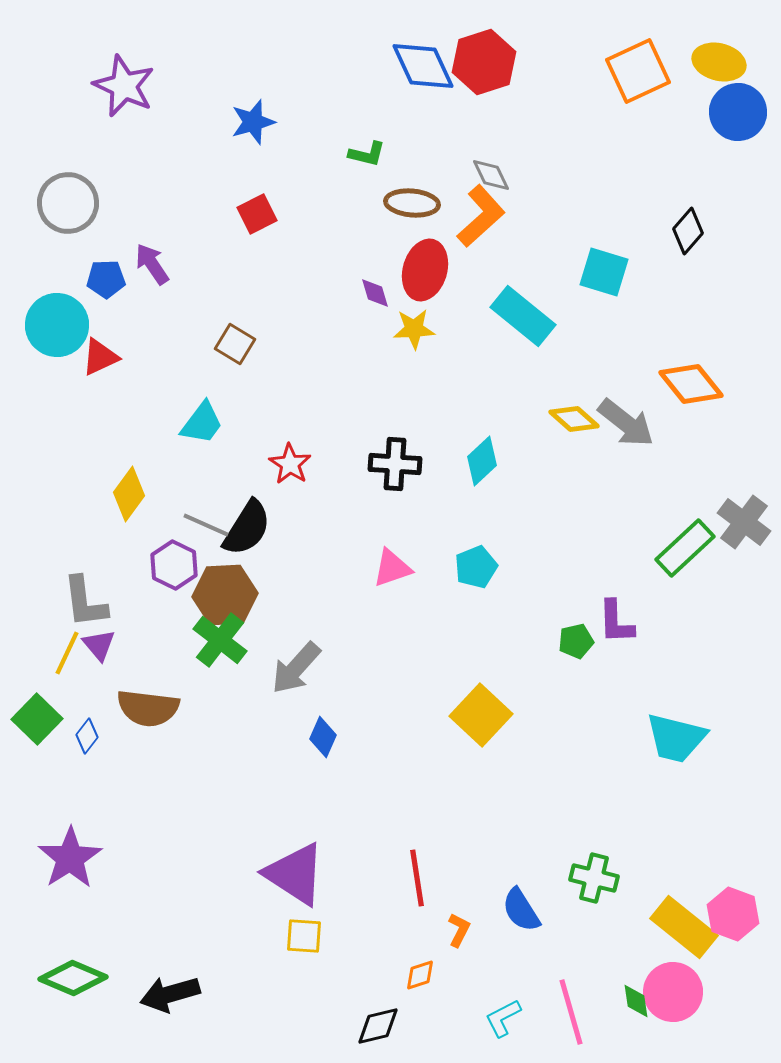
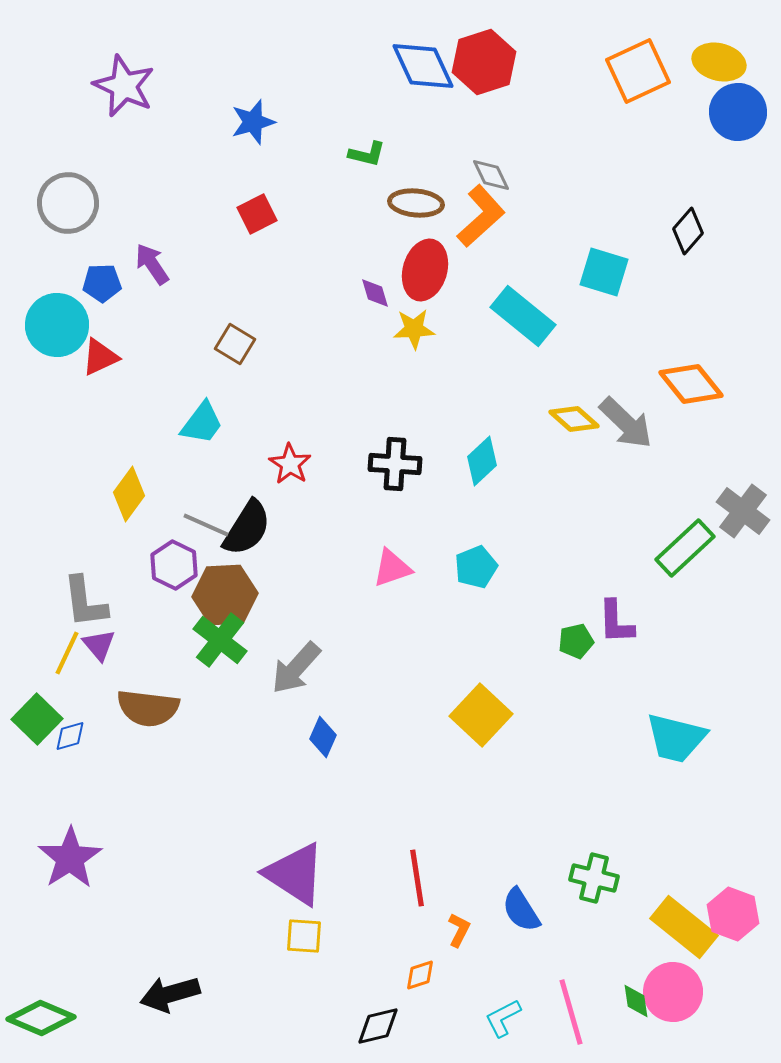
brown ellipse at (412, 203): moved 4 px right
blue pentagon at (106, 279): moved 4 px left, 4 px down
gray arrow at (626, 423): rotated 6 degrees clockwise
gray cross at (744, 522): moved 1 px left, 11 px up
blue diamond at (87, 736): moved 17 px left; rotated 36 degrees clockwise
green diamond at (73, 978): moved 32 px left, 40 px down
